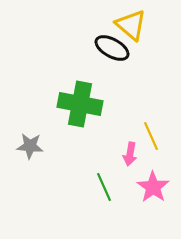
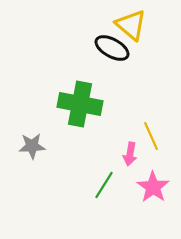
gray star: moved 2 px right; rotated 8 degrees counterclockwise
green line: moved 2 px up; rotated 56 degrees clockwise
